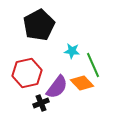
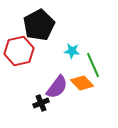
red hexagon: moved 8 px left, 22 px up
